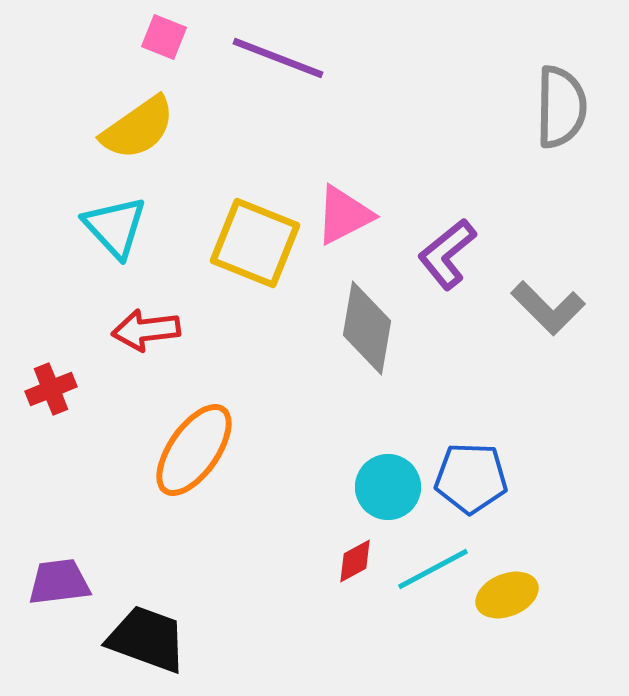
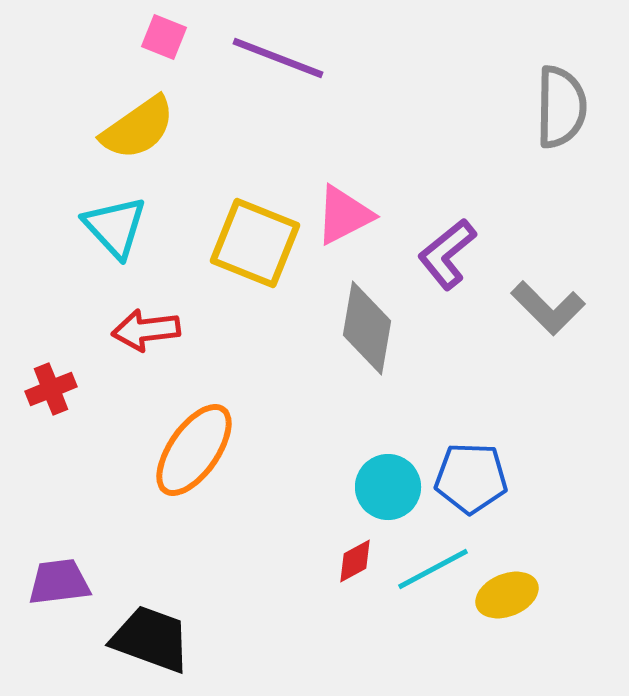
black trapezoid: moved 4 px right
